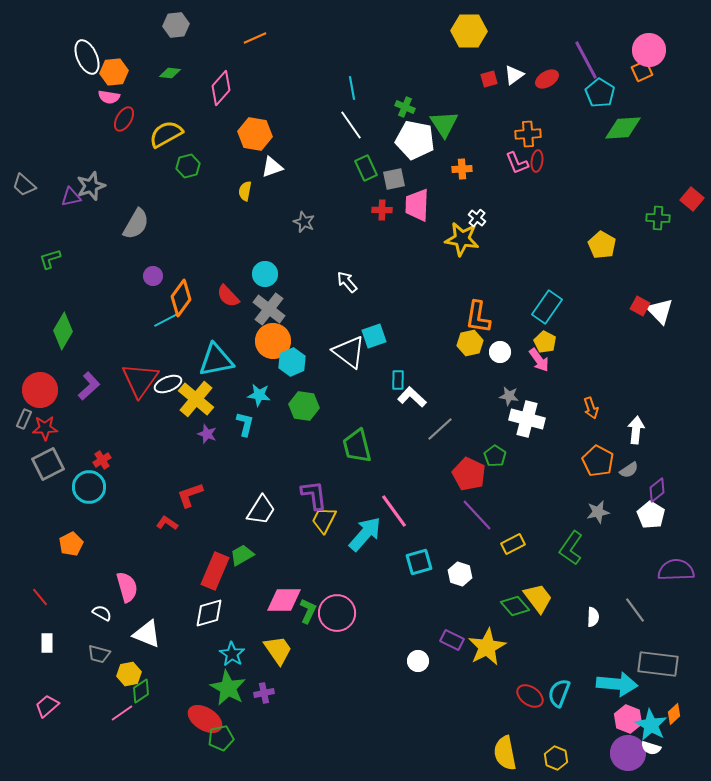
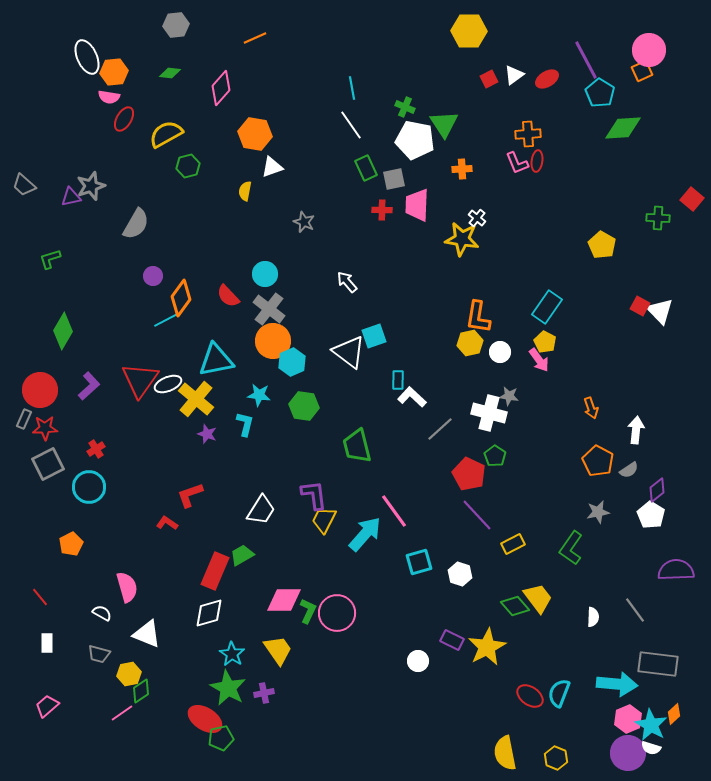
red square at (489, 79): rotated 12 degrees counterclockwise
white cross at (527, 419): moved 38 px left, 6 px up
red cross at (102, 460): moved 6 px left, 11 px up
pink hexagon at (628, 719): rotated 16 degrees clockwise
